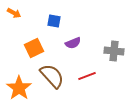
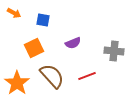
blue square: moved 11 px left, 1 px up
orange star: moved 2 px left, 5 px up
